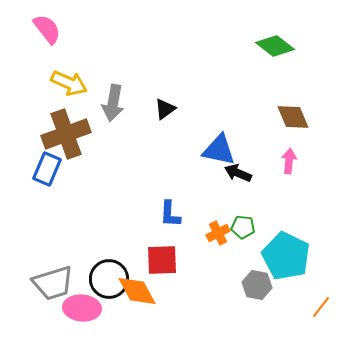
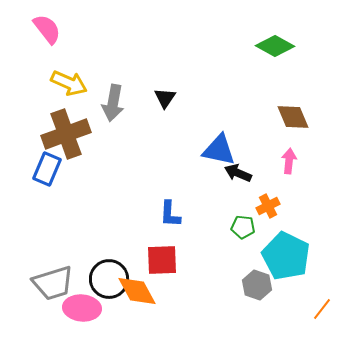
green diamond: rotated 9 degrees counterclockwise
black triangle: moved 11 px up; rotated 20 degrees counterclockwise
orange cross: moved 50 px right, 27 px up
gray hexagon: rotated 8 degrees clockwise
orange line: moved 1 px right, 2 px down
